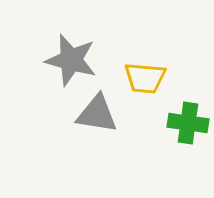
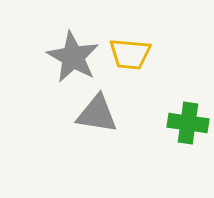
gray star: moved 2 px right, 3 px up; rotated 14 degrees clockwise
yellow trapezoid: moved 15 px left, 24 px up
